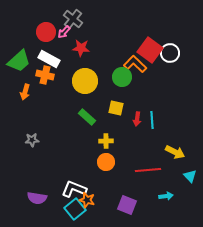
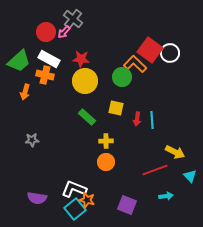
red star: moved 11 px down
red line: moved 7 px right; rotated 15 degrees counterclockwise
